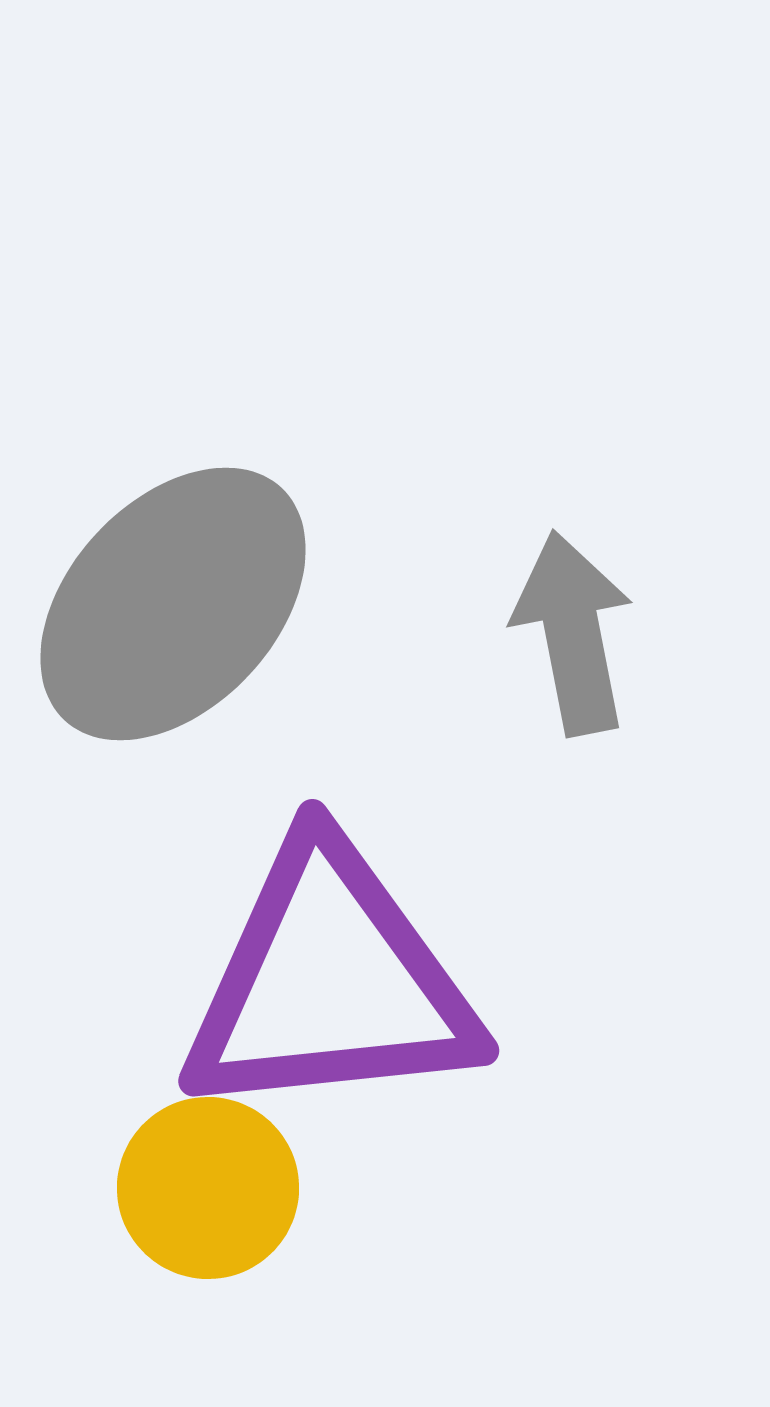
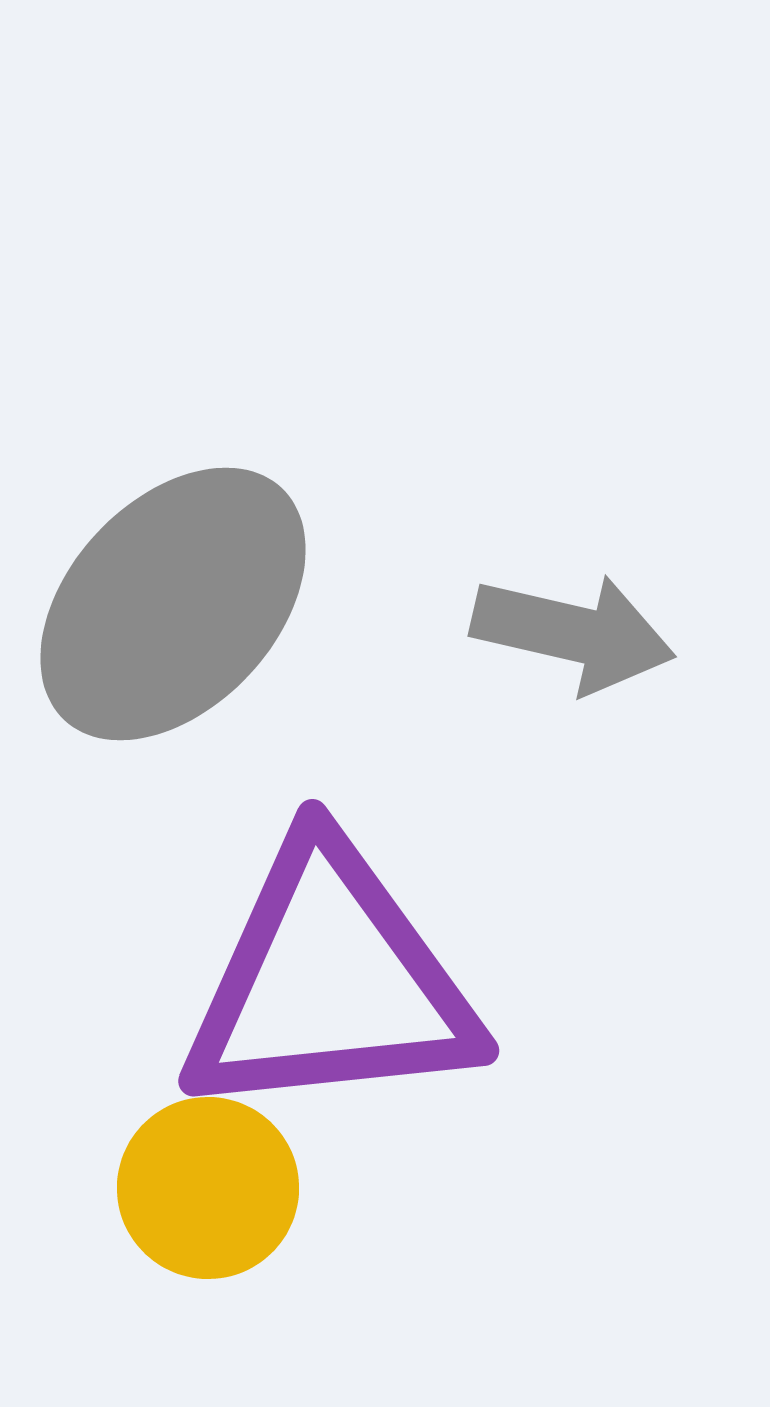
gray arrow: rotated 114 degrees clockwise
